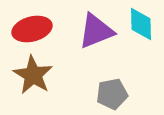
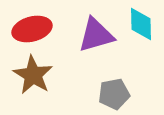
purple triangle: moved 4 px down; rotated 6 degrees clockwise
gray pentagon: moved 2 px right
